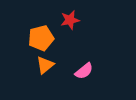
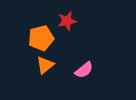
red star: moved 3 px left, 1 px down
pink semicircle: moved 1 px up
